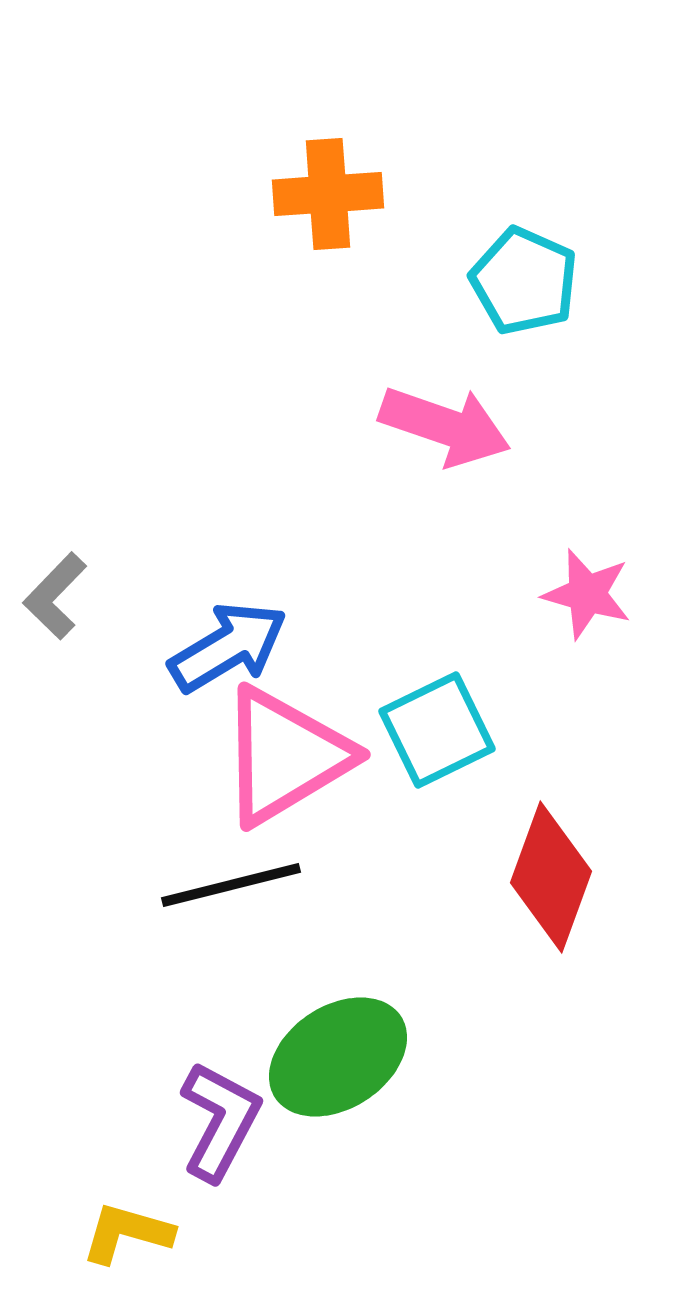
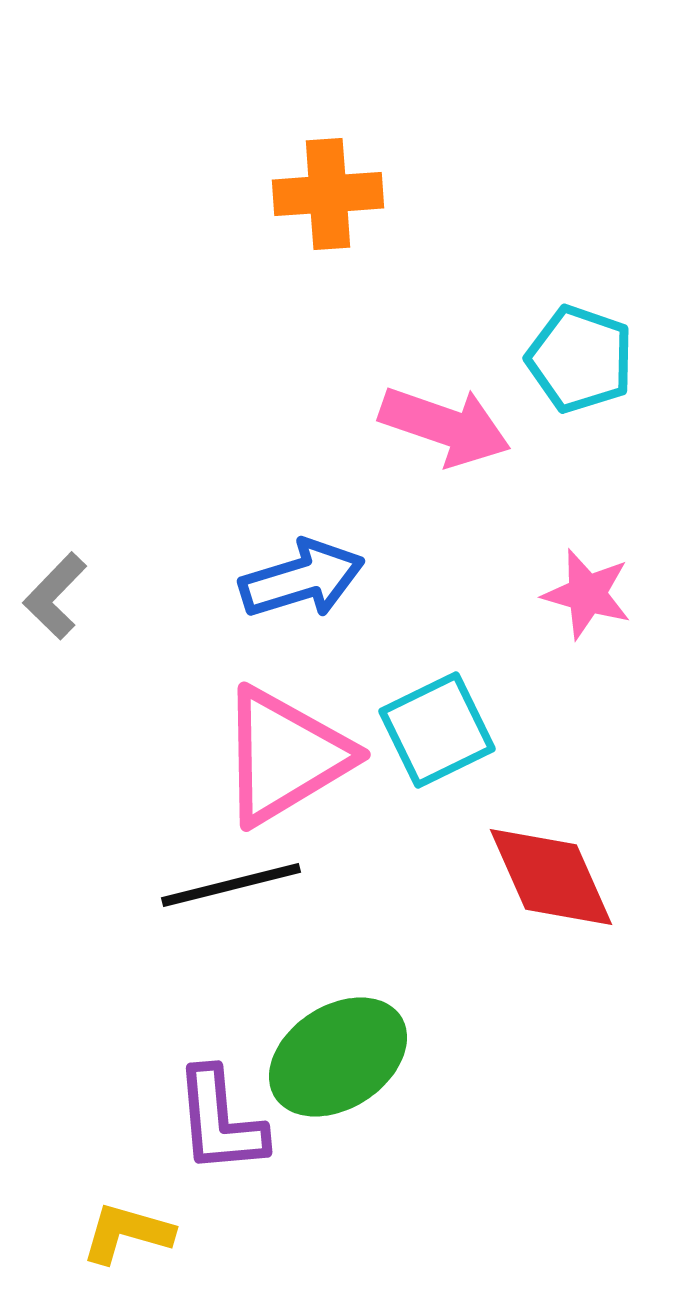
cyan pentagon: moved 56 px right, 78 px down; rotated 5 degrees counterclockwise
blue arrow: moved 74 px right, 68 px up; rotated 14 degrees clockwise
red diamond: rotated 44 degrees counterclockwise
purple L-shape: rotated 147 degrees clockwise
